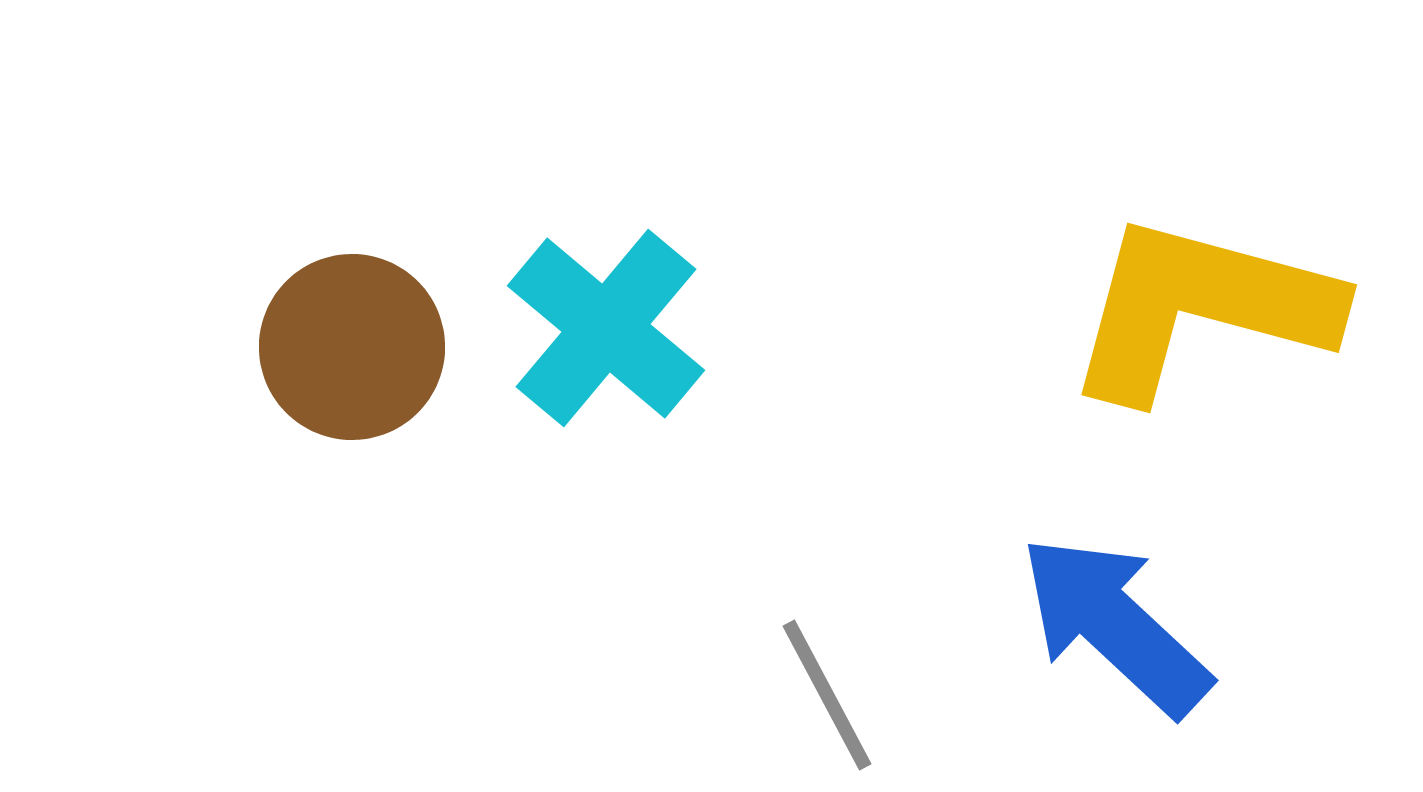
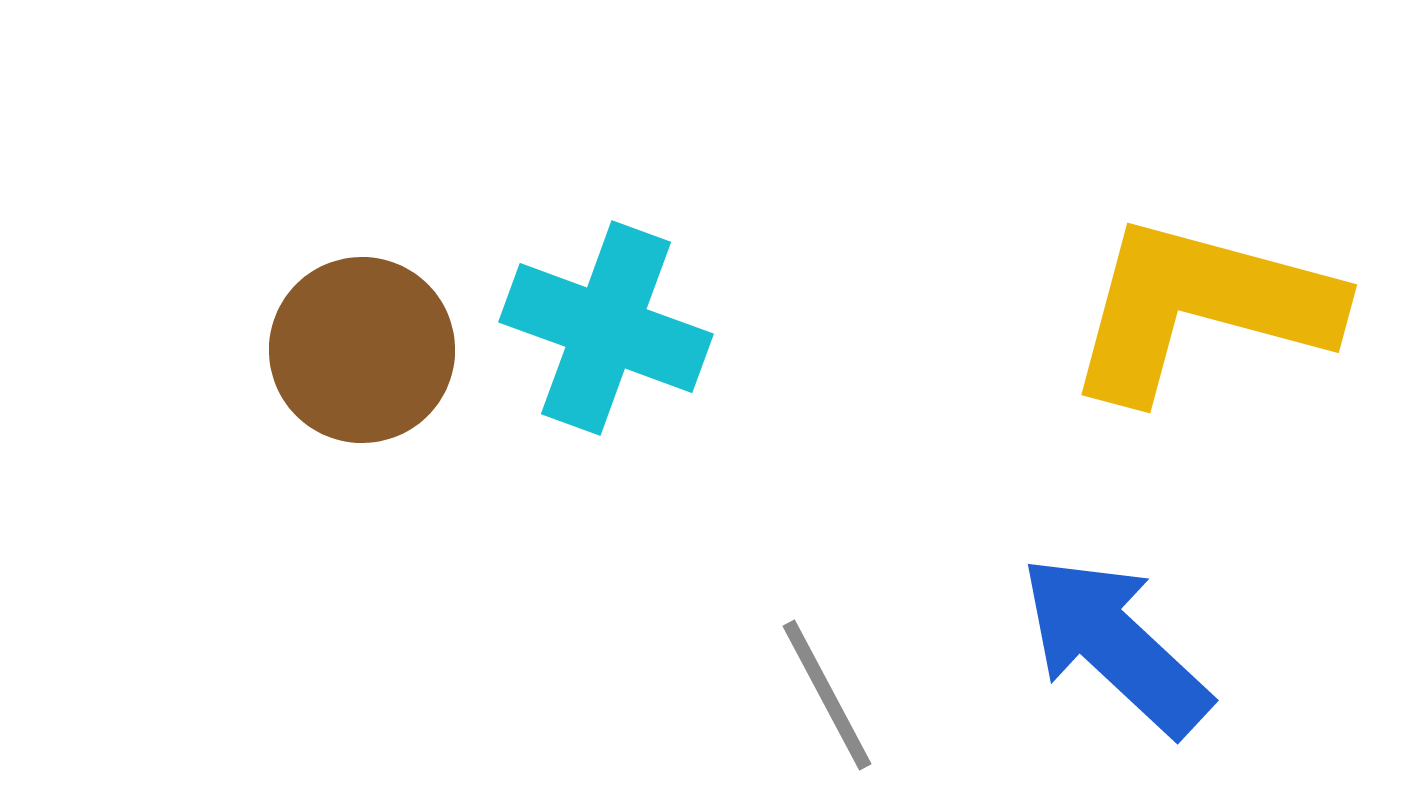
cyan cross: rotated 20 degrees counterclockwise
brown circle: moved 10 px right, 3 px down
blue arrow: moved 20 px down
